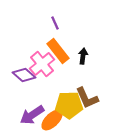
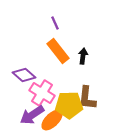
pink cross: moved 29 px down; rotated 20 degrees counterclockwise
brown L-shape: rotated 30 degrees clockwise
